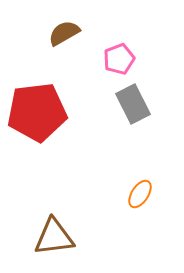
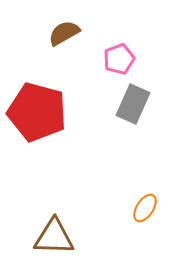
gray rectangle: rotated 51 degrees clockwise
red pentagon: rotated 22 degrees clockwise
orange ellipse: moved 5 px right, 14 px down
brown triangle: rotated 9 degrees clockwise
